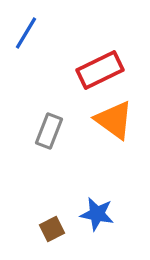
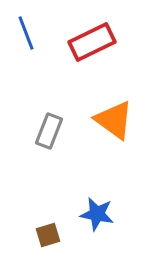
blue line: rotated 52 degrees counterclockwise
red rectangle: moved 8 px left, 28 px up
brown square: moved 4 px left, 6 px down; rotated 10 degrees clockwise
